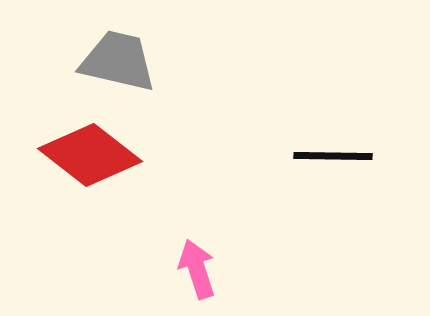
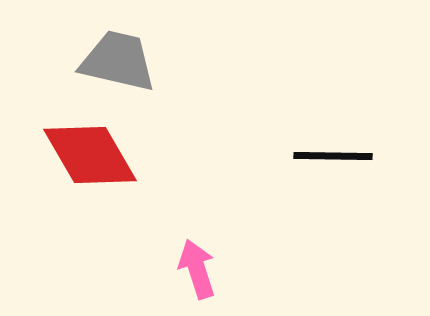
red diamond: rotated 22 degrees clockwise
